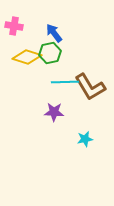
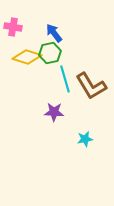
pink cross: moved 1 px left, 1 px down
cyan line: moved 3 px up; rotated 76 degrees clockwise
brown L-shape: moved 1 px right, 1 px up
